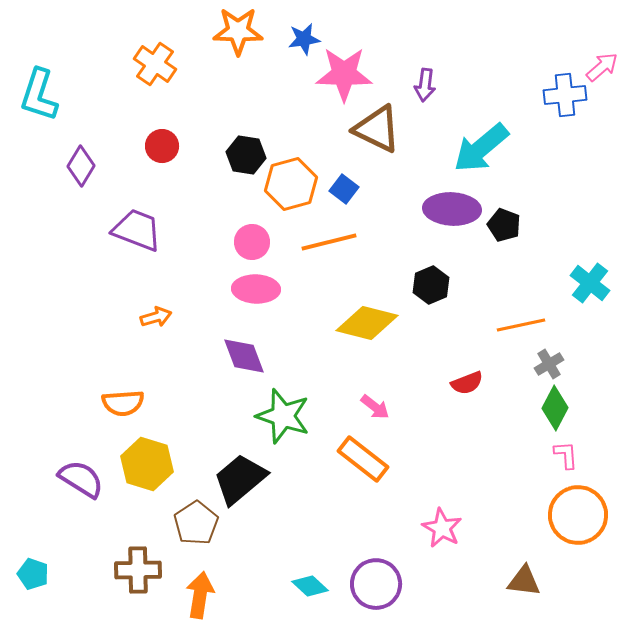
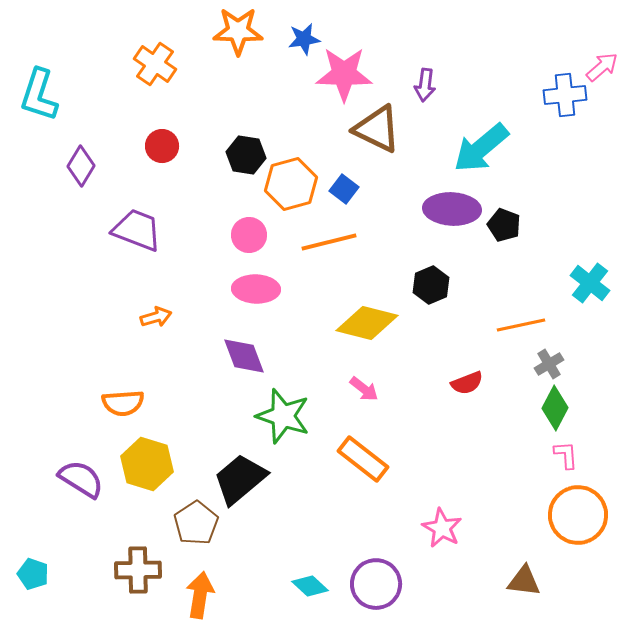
pink circle at (252, 242): moved 3 px left, 7 px up
pink arrow at (375, 407): moved 11 px left, 18 px up
